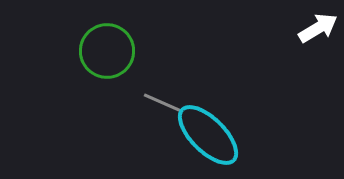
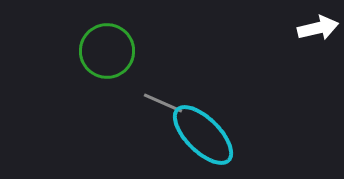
white arrow: rotated 18 degrees clockwise
cyan ellipse: moved 5 px left
